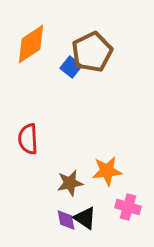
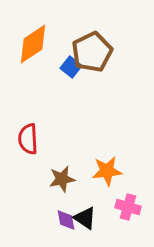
orange diamond: moved 2 px right
brown star: moved 8 px left, 4 px up
